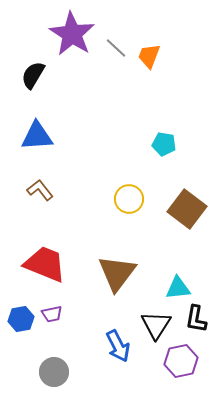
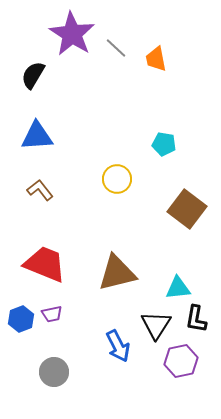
orange trapezoid: moved 7 px right, 3 px down; rotated 32 degrees counterclockwise
yellow circle: moved 12 px left, 20 px up
brown triangle: rotated 39 degrees clockwise
blue hexagon: rotated 10 degrees counterclockwise
